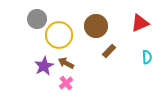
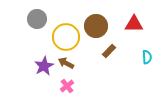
red triangle: moved 6 px left, 1 px down; rotated 24 degrees clockwise
yellow circle: moved 7 px right, 2 px down
pink cross: moved 1 px right, 3 px down
